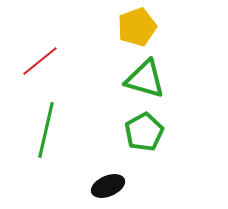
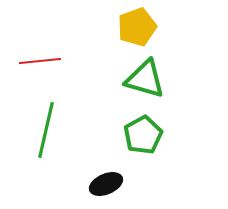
red line: rotated 33 degrees clockwise
green pentagon: moved 1 px left, 3 px down
black ellipse: moved 2 px left, 2 px up
